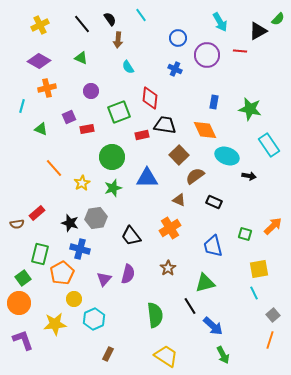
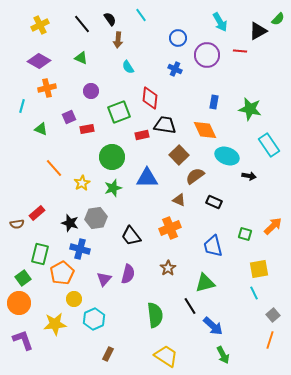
orange cross at (170, 228): rotated 10 degrees clockwise
